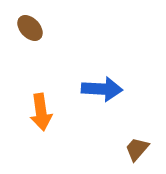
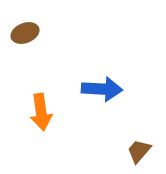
brown ellipse: moved 5 px left, 5 px down; rotated 68 degrees counterclockwise
brown trapezoid: moved 2 px right, 2 px down
